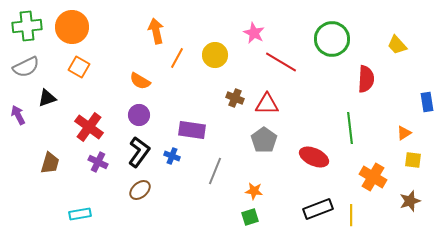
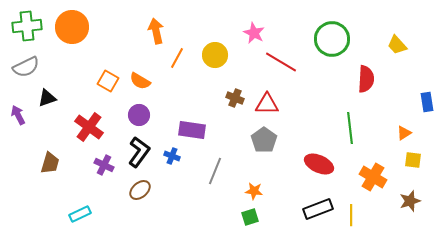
orange square: moved 29 px right, 14 px down
red ellipse: moved 5 px right, 7 px down
purple cross: moved 6 px right, 3 px down
cyan rectangle: rotated 15 degrees counterclockwise
